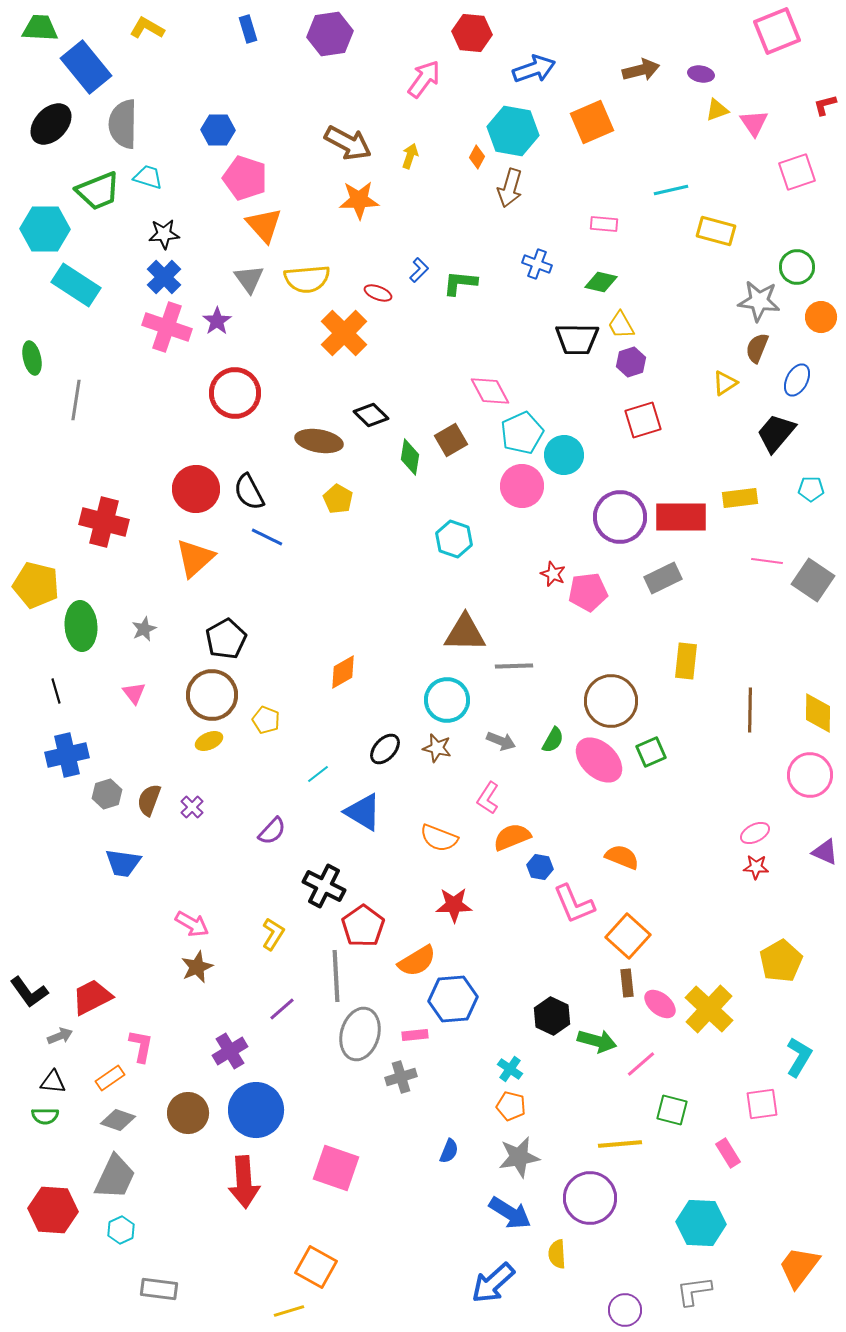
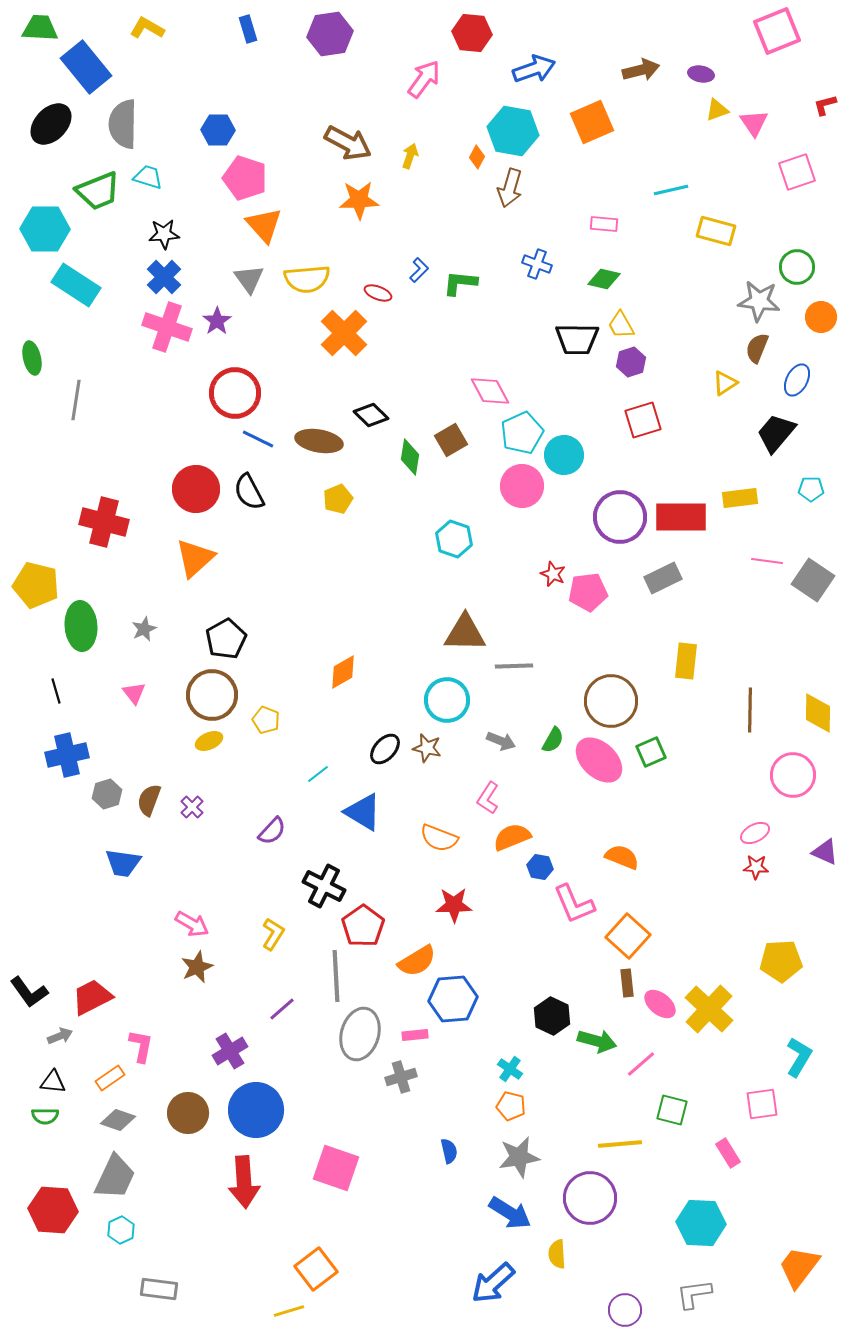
green diamond at (601, 282): moved 3 px right, 3 px up
yellow pentagon at (338, 499): rotated 20 degrees clockwise
blue line at (267, 537): moved 9 px left, 98 px up
brown star at (437, 748): moved 10 px left
pink circle at (810, 775): moved 17 px left
yellow pentagon at (781, 961): rotated 27 degrees clockwise
blue semicircle at (449, 1151): rotated 35 degrees counterclockwise
orange square at (316, 1267): moved 2 px down; rotated 24 degrees clockwise
gray L-shape at (694, 1291): moved 3 px down
